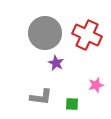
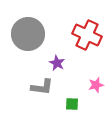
gray circle: moved 17 px left, 1 px down
purple star: moved 1 px right
gray L-shape: moved 1 px right, 10 px up
